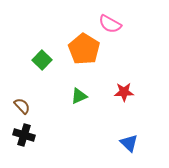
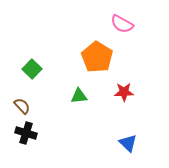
pink semicircle: moved 12 px right
orange pentagon: moved 13 px right, 8 px down
green square: moved 10 px left, 9 px down
green triangle: rotated 18 degrees clockwise
black cross: moved 2 px right, 2 px up
blue triangle: moved 1 px left
